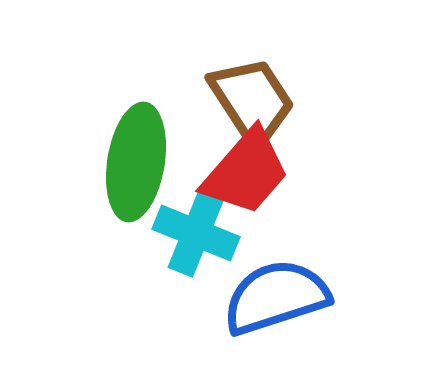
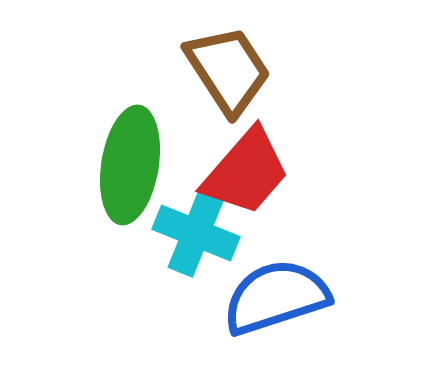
brown trapezoid: moved 24 px left, 31 px up
green ellipse: moved 6 px left, 3 px down
